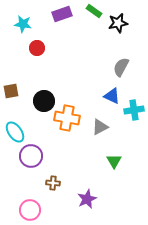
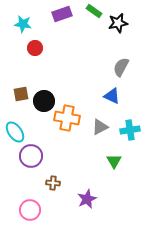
red circle: moved 2 px left
brown square: moved 10 px right, 3 px down
cyan cross: moved 4 px left, 20 px down
